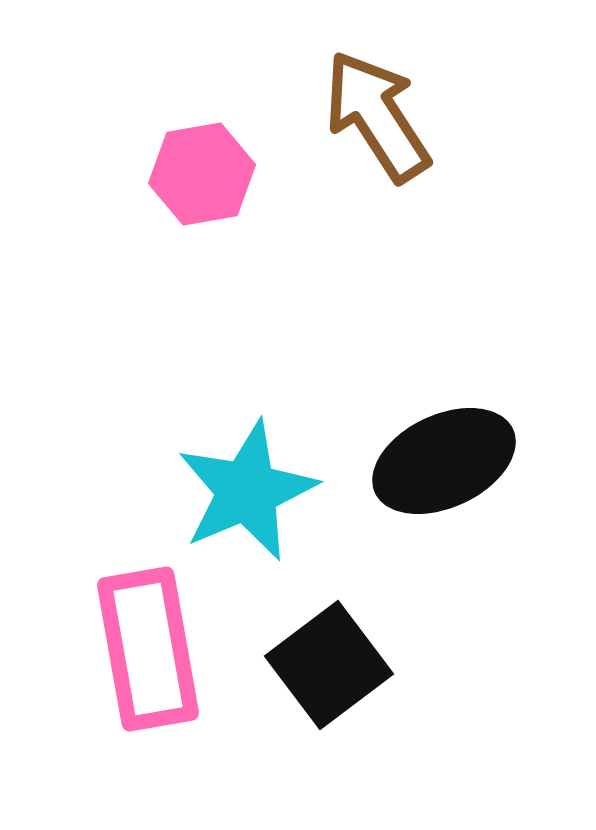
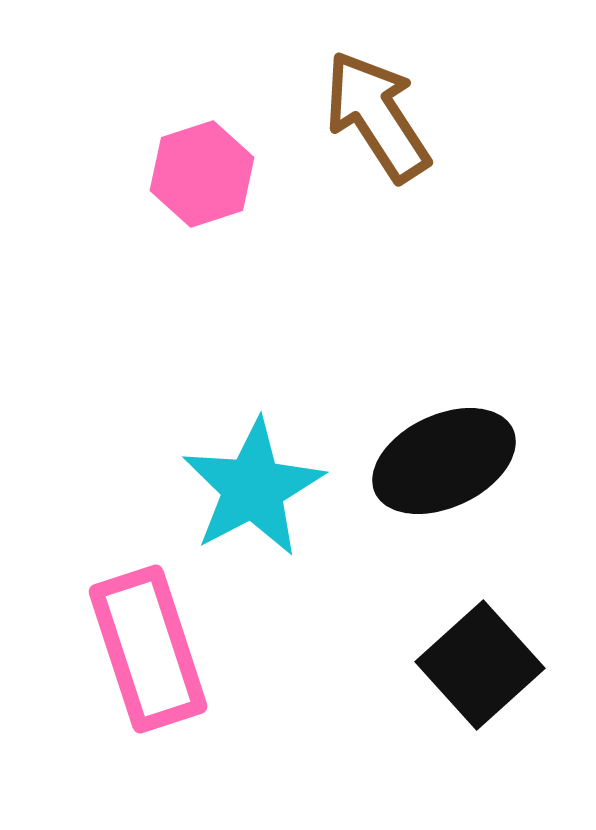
pink hexagon: rotated 8 degrees counterclockwise
cyan star: moved 6 px right, 3 px up; rotated 5 degrees counterclockwise
pink rectangle: rotated 8 degrees counterclockwise
black square: moved 151 px right; rotated 5 degrees counterclockwise
